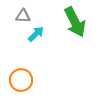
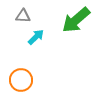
green arrow: moved 1 px right, 2 px up; rotated 76 degrees clockwise
cyan arrow: moved 3 px down
